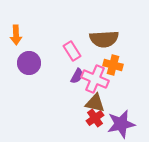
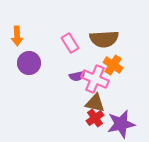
orange arrow: moved 1 px right, 1 px down
pink rectangle: moved 2 px left, 8 px up
orange cross: rotated 18 degrees clockwise
purple semicircle: rotated 49 degrees clockwise
